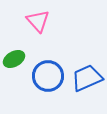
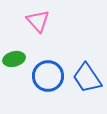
green ellipse: rotated 15 degrees clockwise
blue trapezoid: rotated 100 degrees counterclockwise
